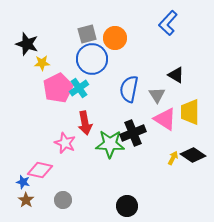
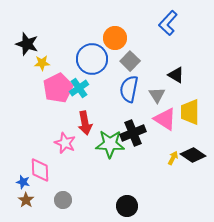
gray square: moved 43 px right, 27 px down; rotated 30 degrees counterclockwise
pink diamond: rotated 75 degrees clockwise
